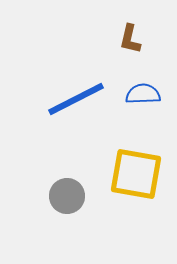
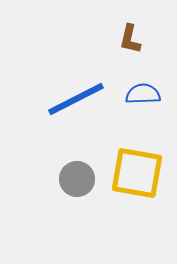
yellow square: moved 1 px right, 1 px up
gray circle: moved 10 px right, 17 px up
